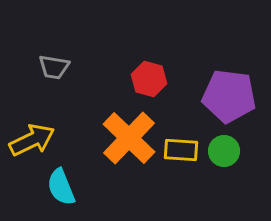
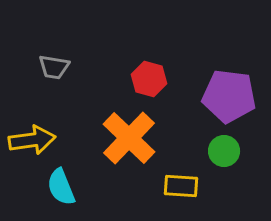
yellow arrow: rotated 18 degrees clockwise
yellow rectangle: moved 36 px down
